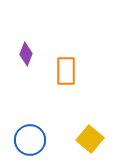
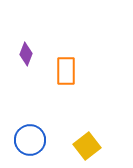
yellow square: moved 3 px left, 7 px down; rotated 12 degrees clockwise
